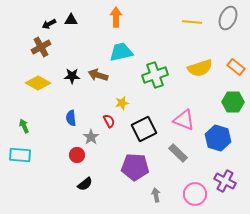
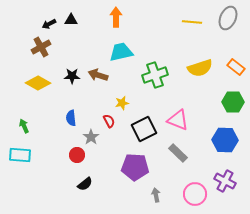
pink triangle: moved 6 px left
blue hexagon: moved 7 px right, 2 px down; rotated 15 degrees counterclockwise
